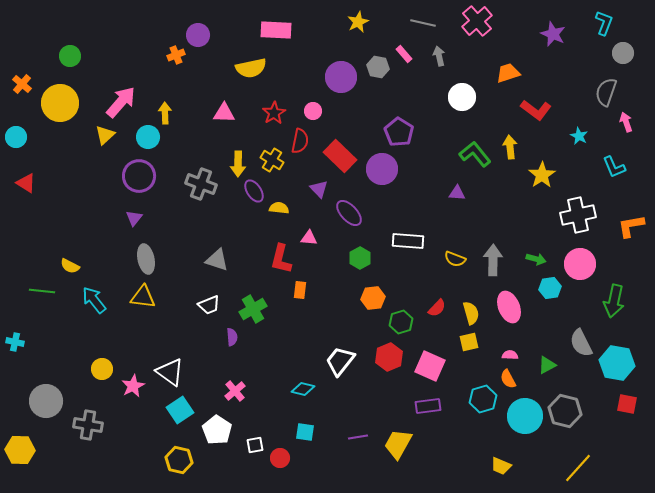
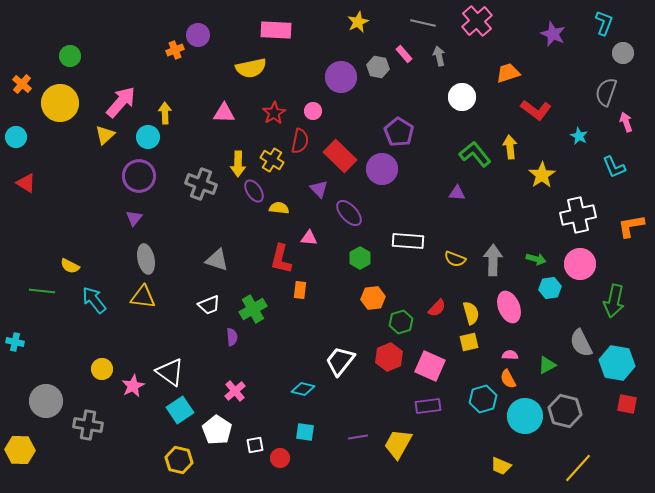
orange cross at (176, 55): moved 1 px left, 5 px up
